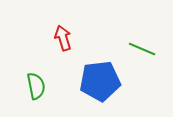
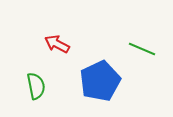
red arrow: moved 6 px left, 6 px down; rotated 45 degrees counterclockwise
blue pentagon: rotated 18 degrees counterclockwise
